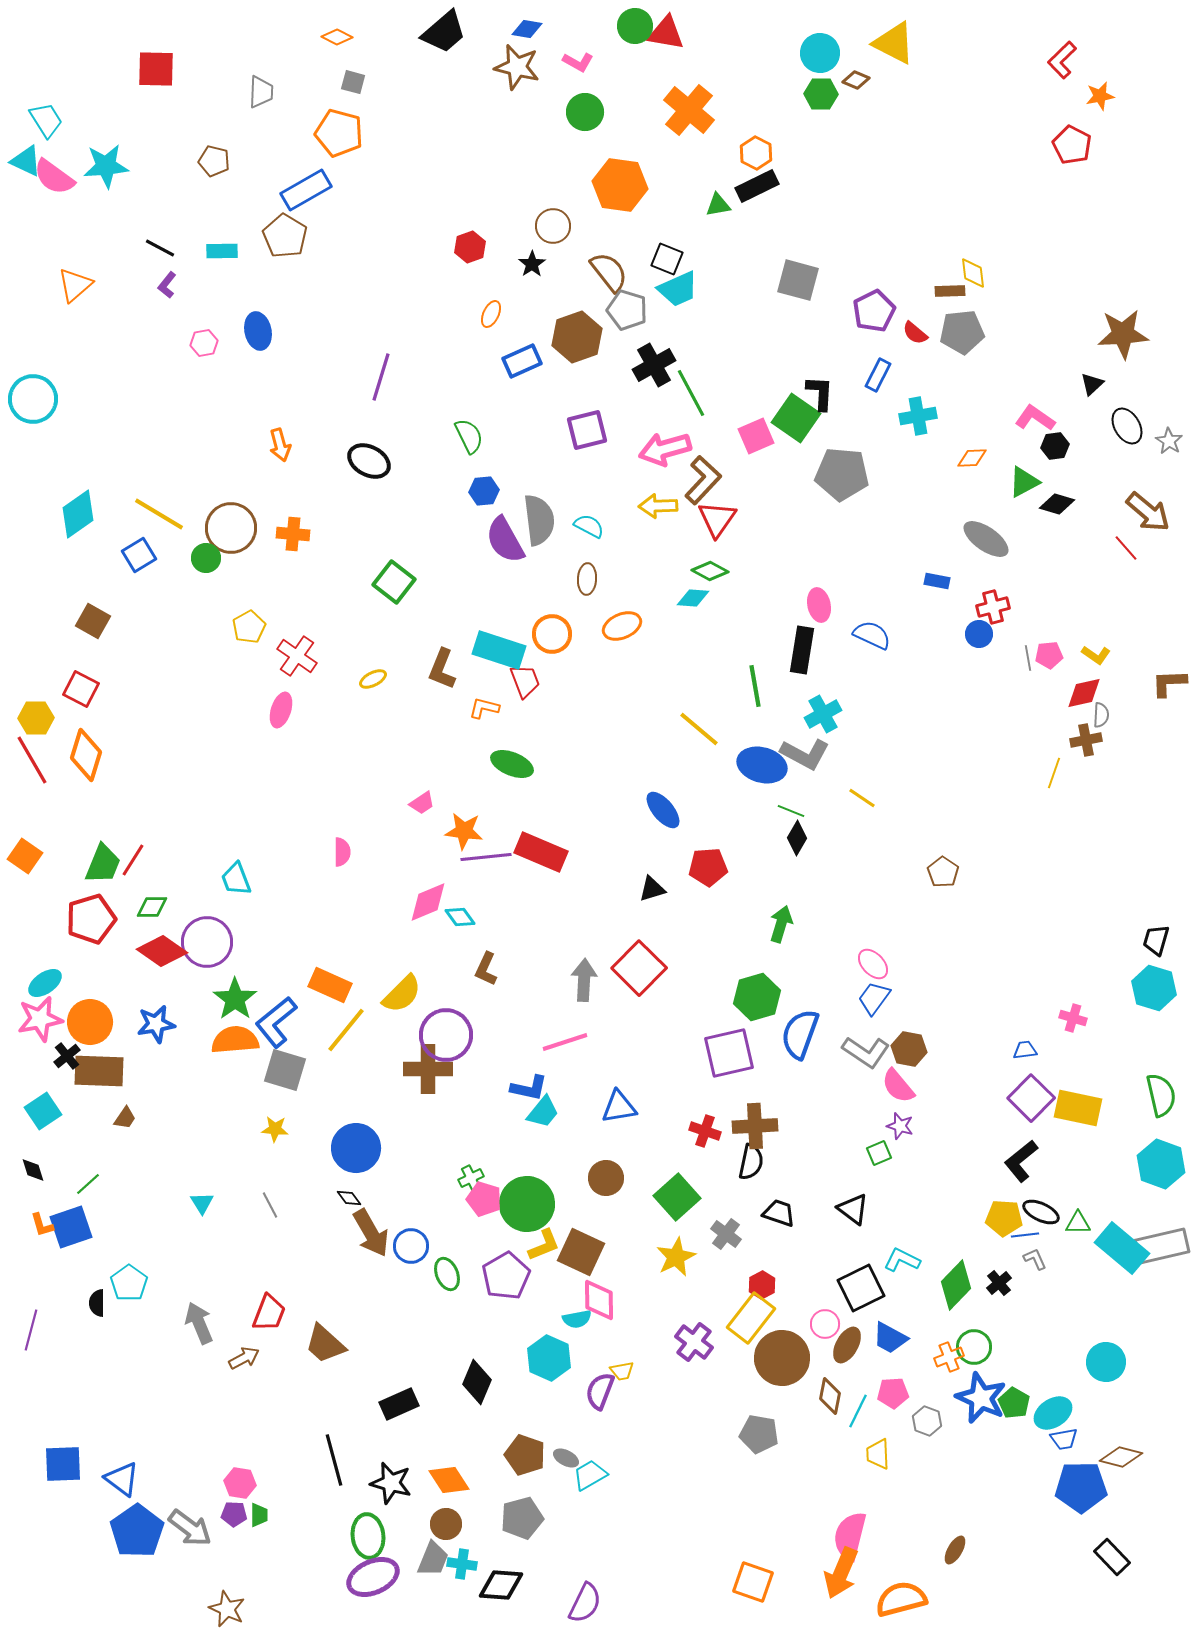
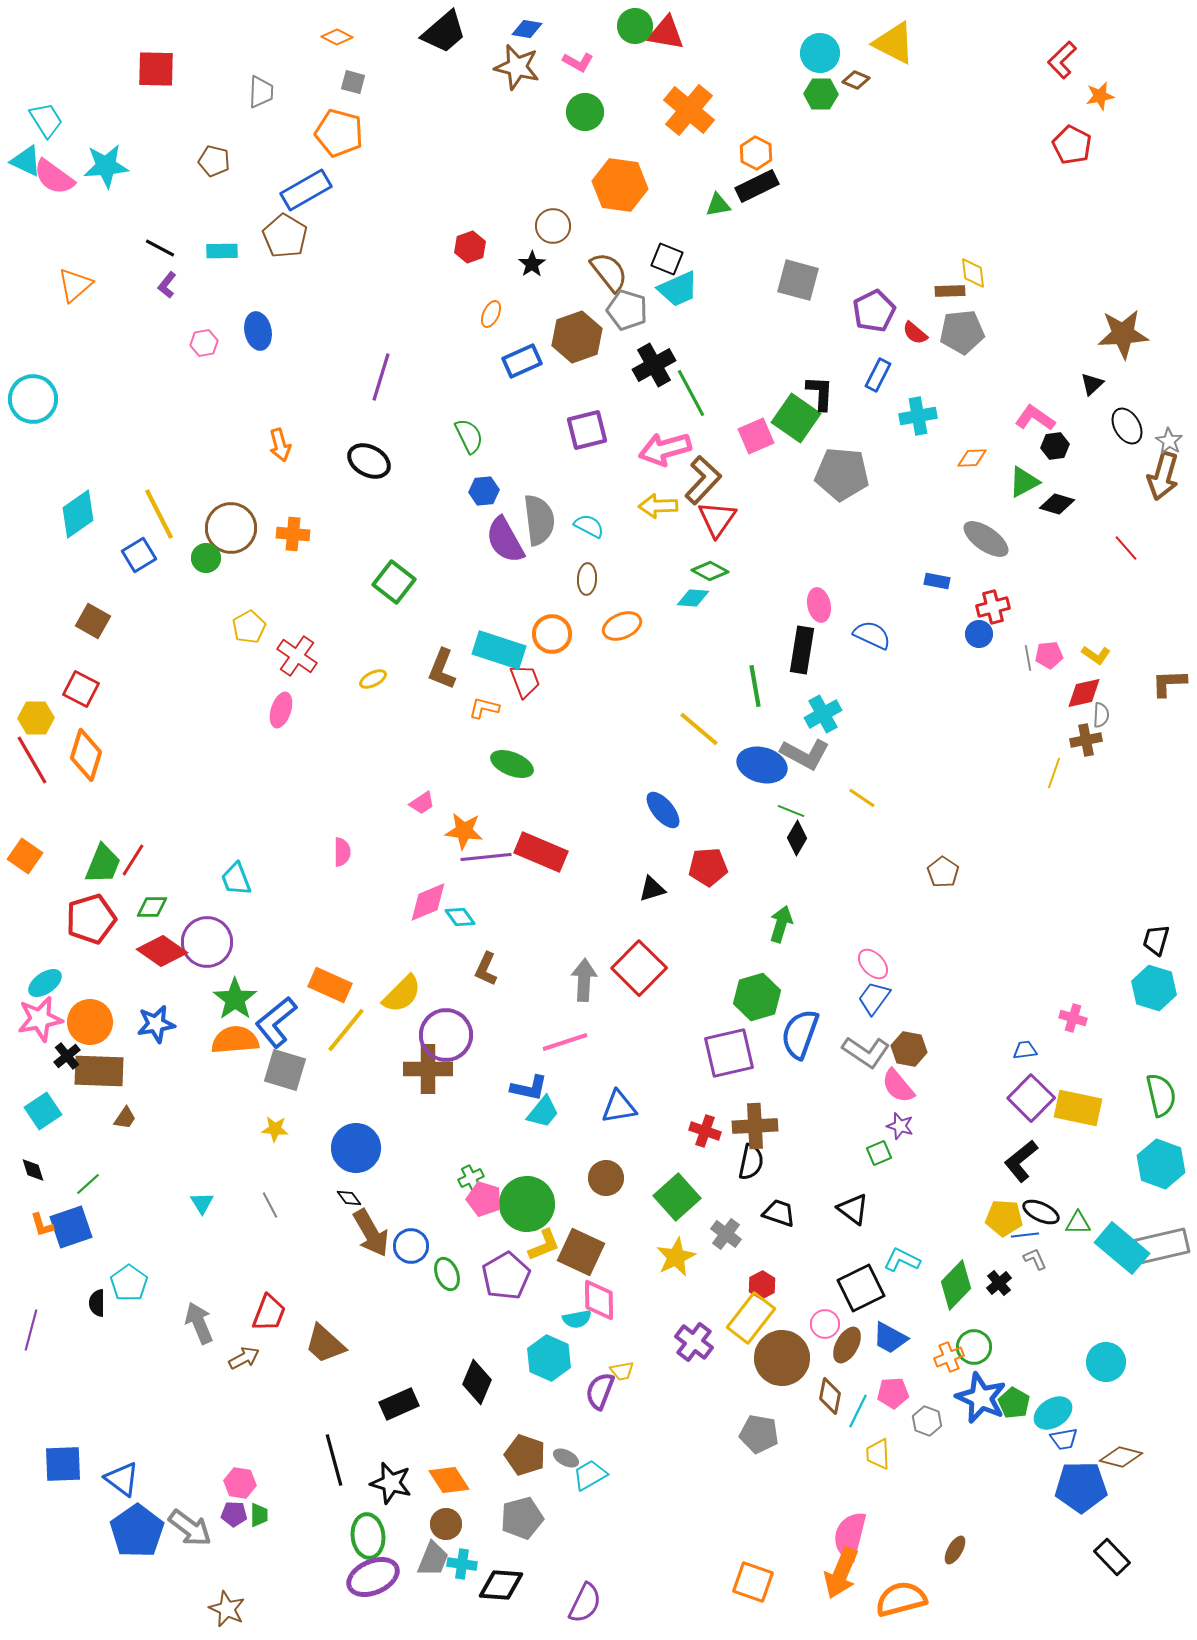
brown arrow at (1148, 512): moved 15 px right, 36 px up; rotated 66 degrees clockwise
yellow line at (159, 514): rotated 32 degrees clockwise
